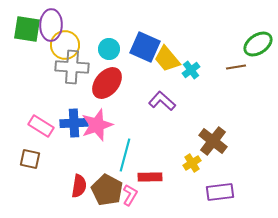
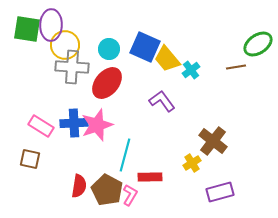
purple L-shape: rotated 12 degrees clockwise
purple rectangle: rotated 8 degrees counterclockwise
